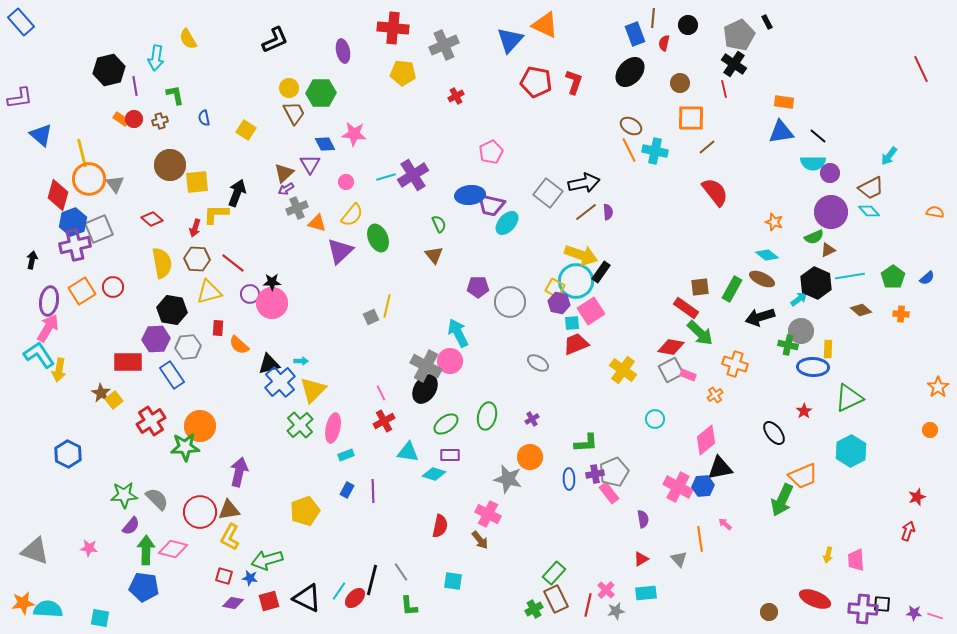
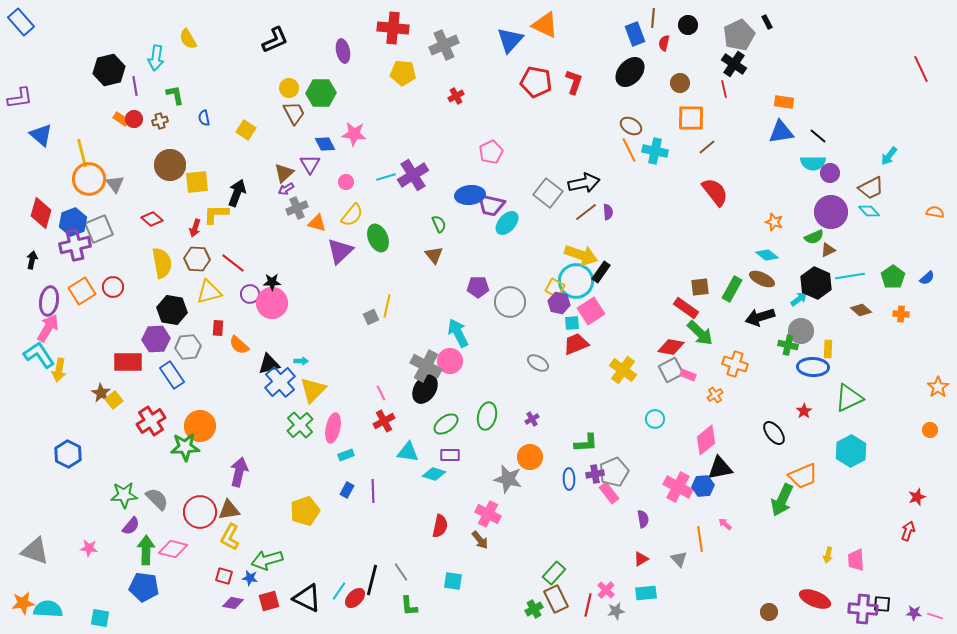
red diamond at (58, 195): moved 17 px left, 18 px down
